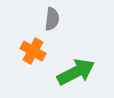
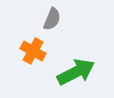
gray semicircle: rotated 15 degrees clockwise
